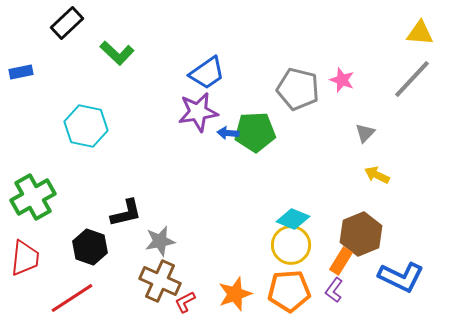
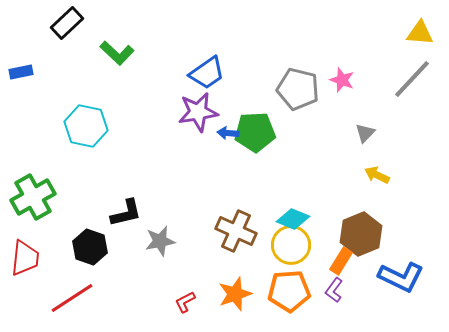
brown cross: moved 76 px right, 50 px up
